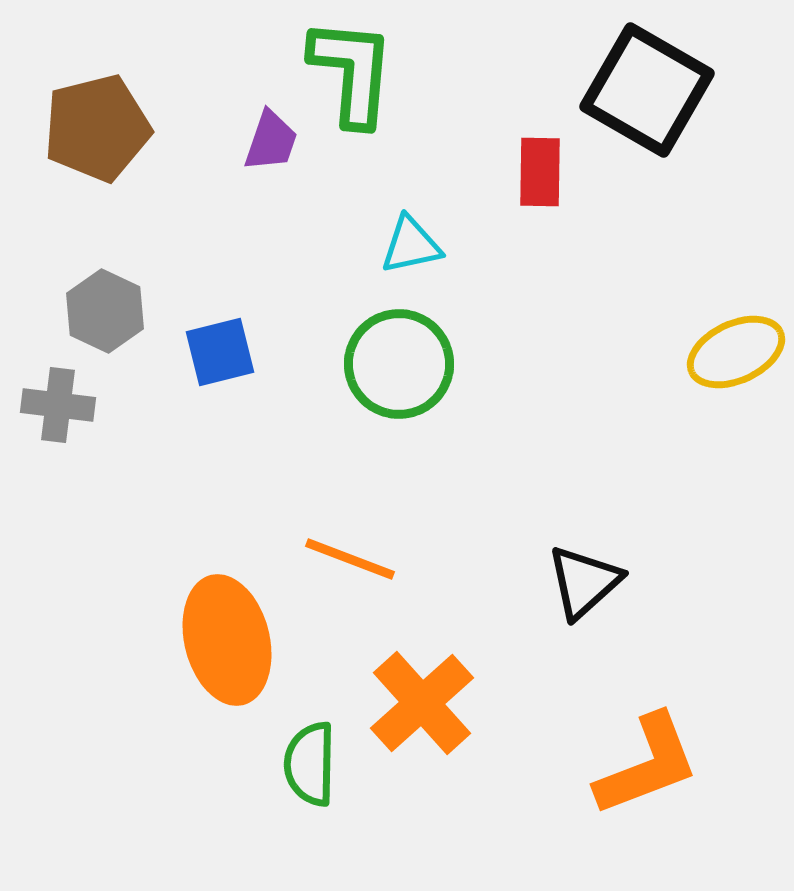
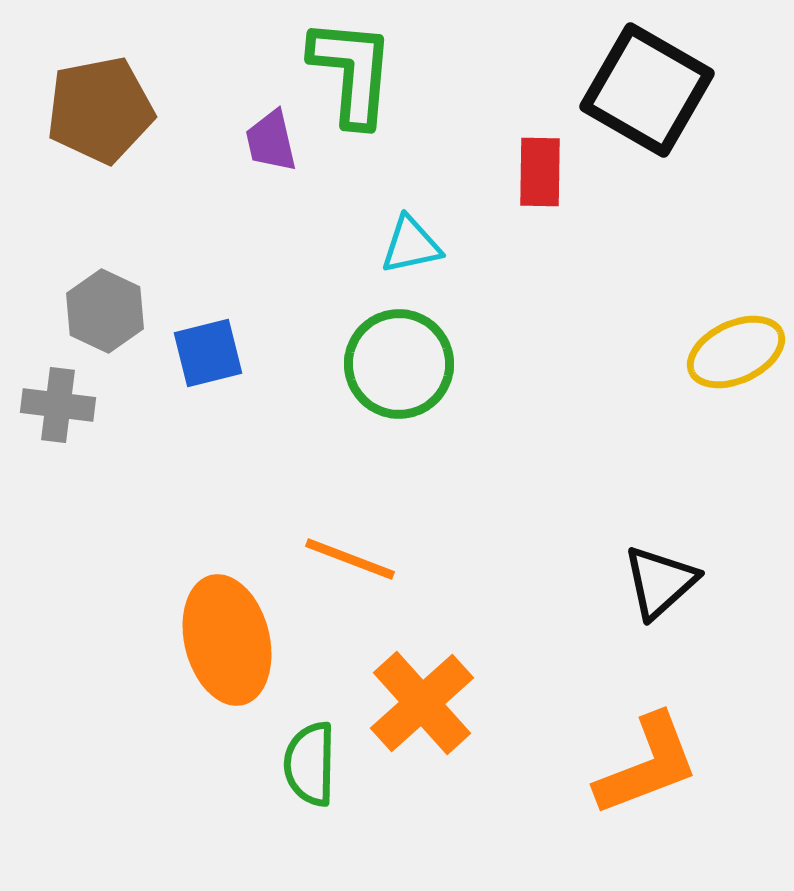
brown pentagon: moved 3 px right, 18 px up; rotated 3 degrees clockwise
purple trapezoid: rotated 148 degrees clockwise
blue square: moved 12 px left, 1 px down
black triangle: moved 76 px right
